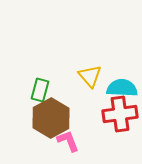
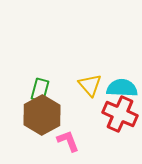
yellow triangle: moved 9 px down
red cross: rotated 32 degrees clockwise
brown hexagon: moved 9 px left, 3 px up
